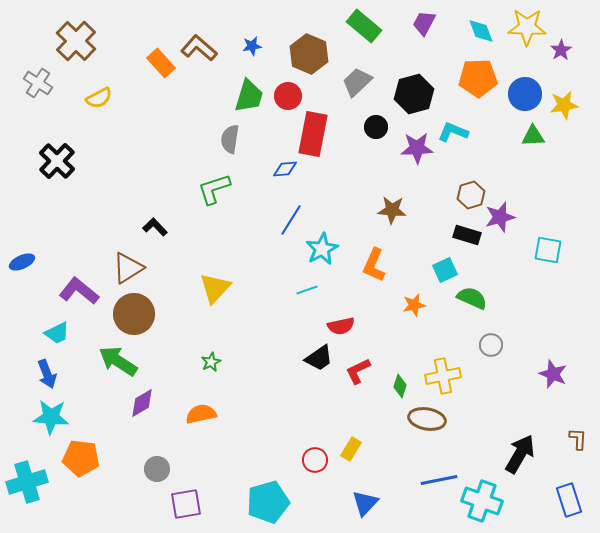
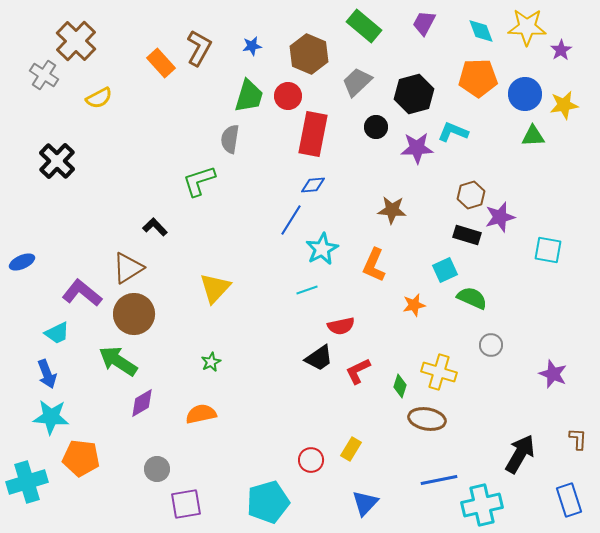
brown L-shape at (199, 48): rotated 78 degrees clockwise
gray cross at (38, 83): moved 6 px right, 8 px up
blue diamond at (285, 169): moved 28 px right, 16 px down
green L-shape at (214, 189): moved 15 px left, 8 px up
purple L-shape at (79, 291): moved 3 px right, 2 px down
yellow cross at (443, 376): moved 4 px left, 4 px up; rotated 28 degrees clockwise
red circle at (315, 460): moved 4 px left
cyan cross at (482, 501): moved 4 px down; rotated 33 degrees counterclockwise
